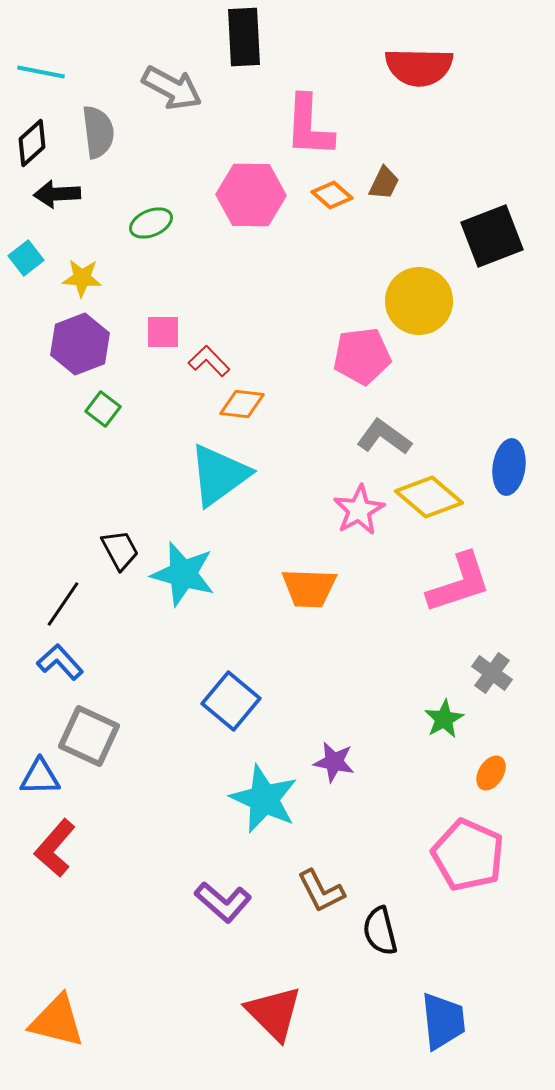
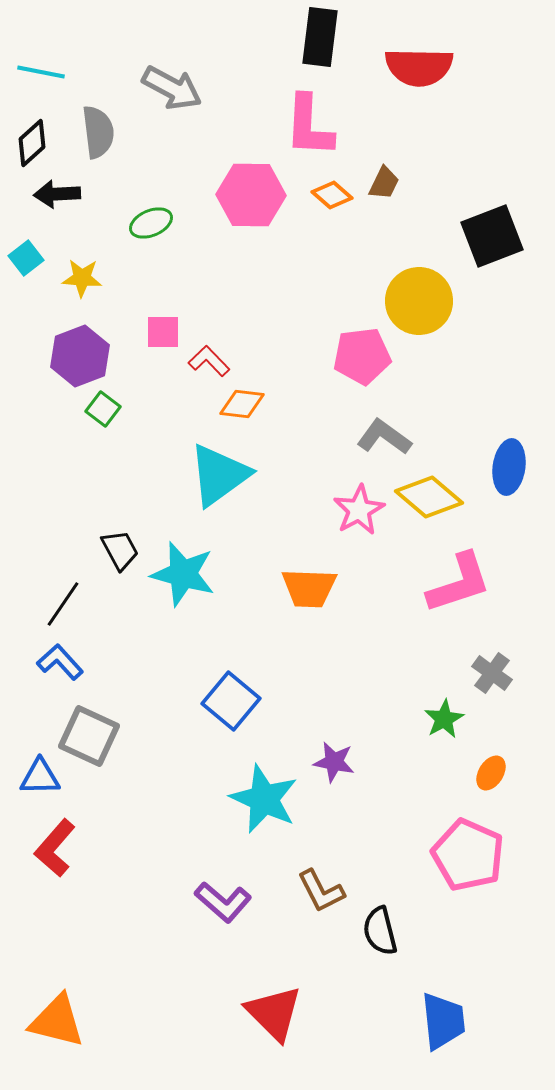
black rectangle at (244, 37): moved 76 px right; rotated 10 degrees clockwise
purple hexagon at (80, 344): moved 12 px down
